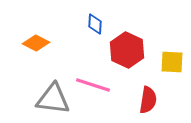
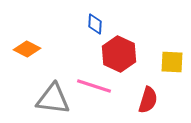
orange diamond: moved 9 px left, 6 px down
red hexagon: moved 8 px left, 4 px down
pink line: moved 1 px right, 1 px down
red semicircle: rotated 8 degrees clockwise
